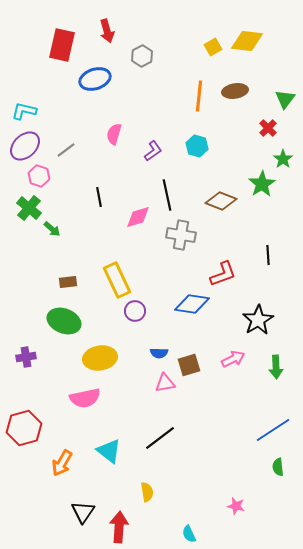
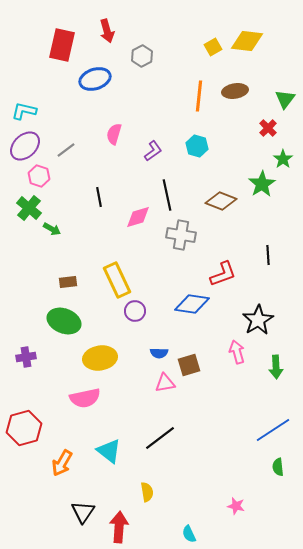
green arrow at (52, 229): rotated 12 degrees counterclockwise
pink arrow at (233, 359): moved 4 px right, 7 px up; rotated 80 degrees counterclockwise
